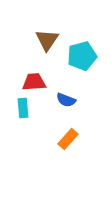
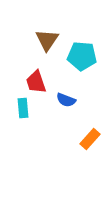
cyan pentagon: rotated 20 degrees clockwise
red trapezoid: moved 2 px right; rotated 105 degrees counterclockwise
orange rectangle: moved 22 px right
